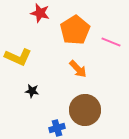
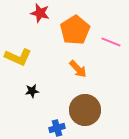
black star: rotated 16 degrees counterclockwise
